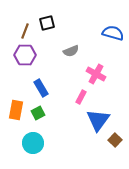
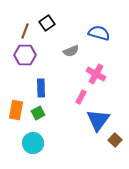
black square: rotated 21 degrees counterclockwise
blue semicircle: moved 14 px left
blue rectangle: rotated 30 degrees clockwise
